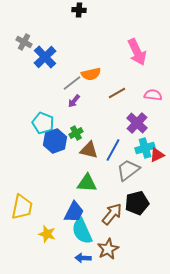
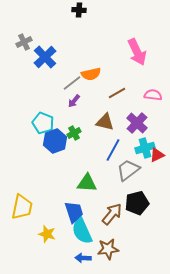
gray cross: rotated 35 degrees clockwise
green cross: moved 2 px left
brown triangle: moved 16 px right, 28 px up
blue trapezoid: rotated 45 degrees counterclockwise
brown star: rotated 20 degrees clockwise
